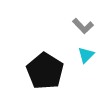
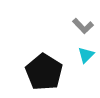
black pentagon: moved 1 px left, 1 px down
